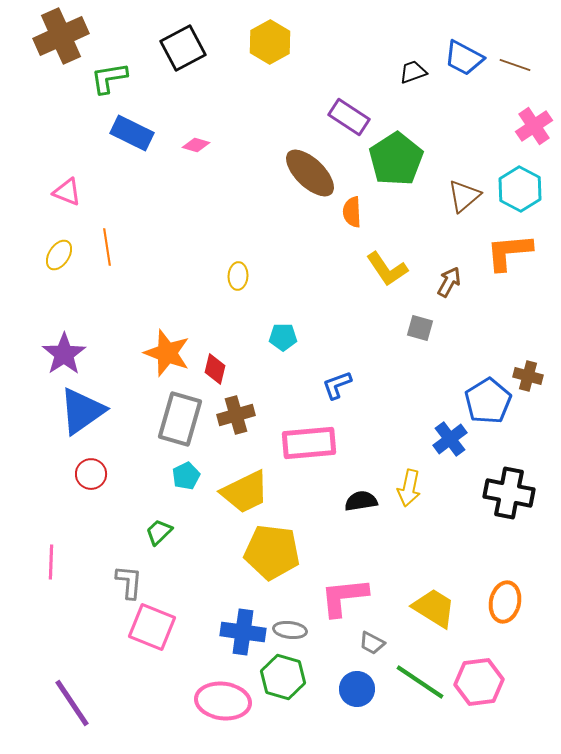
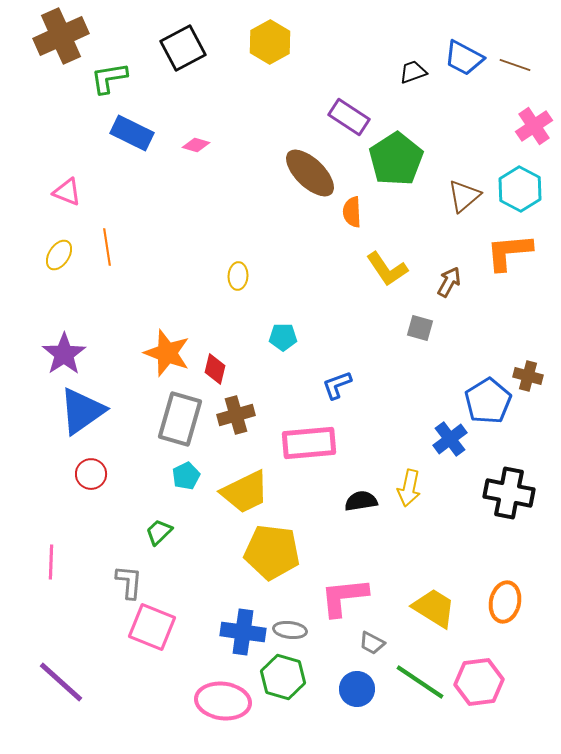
purple line at (72, 703): moved 11 px left, 21 px up; rotated 14 degrees counterclockwise
